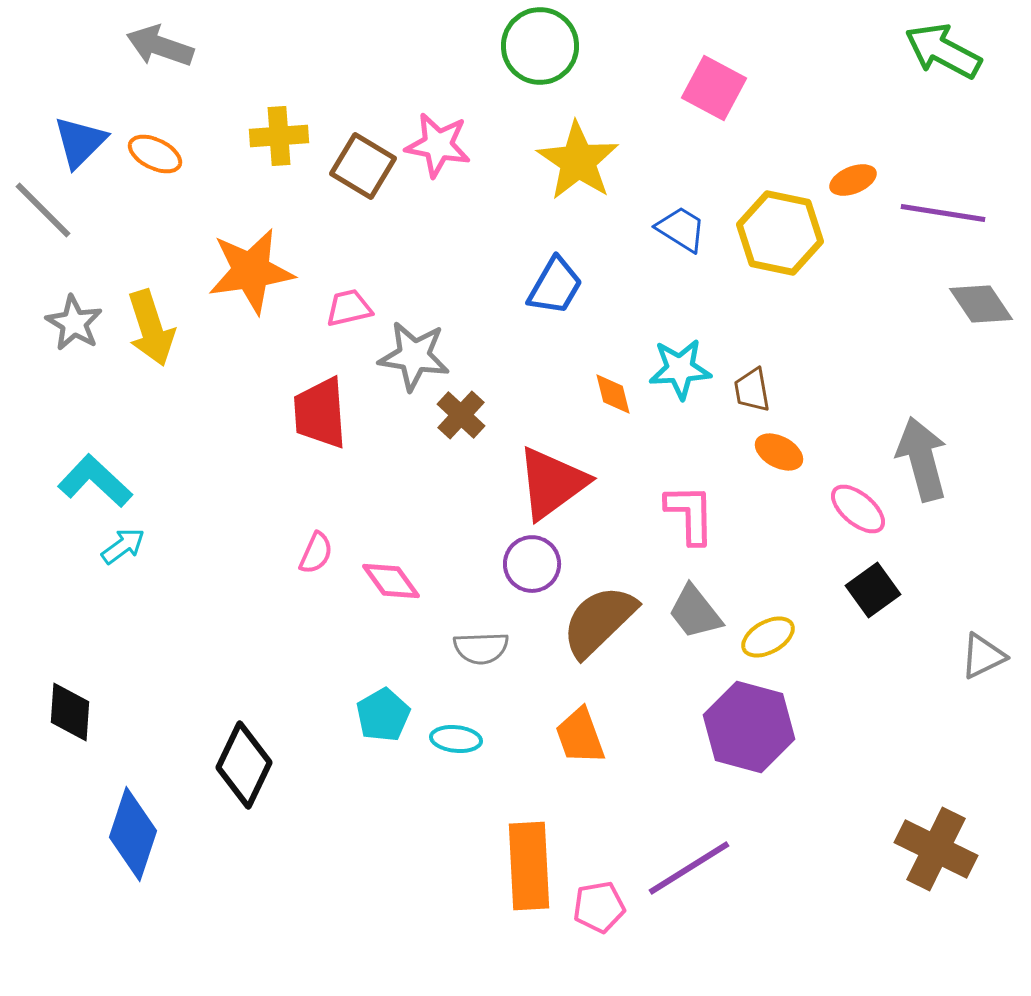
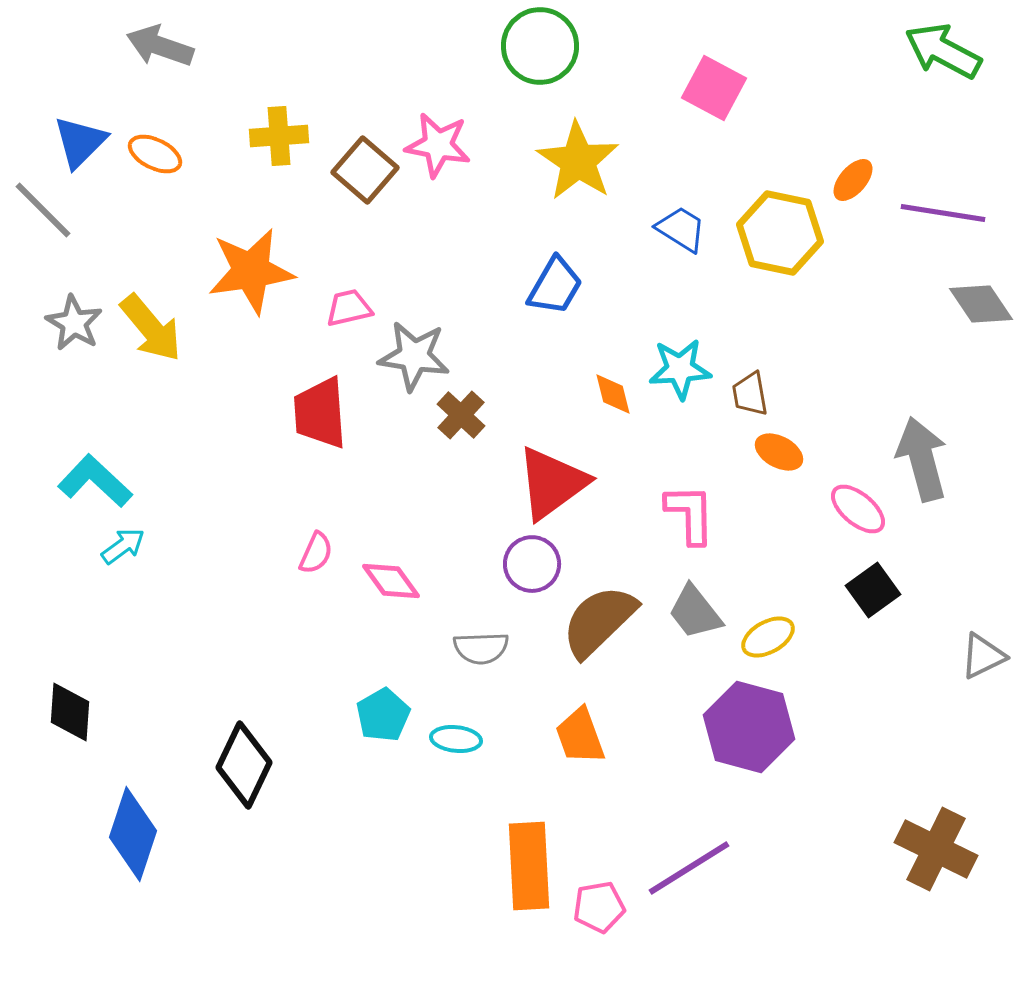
brown square at (363, 166): moved 2 px right, 4 px down; rotated 10 degrees clockwise
orange ellipse at (853, 180): rotated 27 degrees counterclockwise
yellow arrow at (151, 328): rotated 22 degrees counterclockwise
brown trapezoid at (752, 390): moved 2 px left, 4 px down
